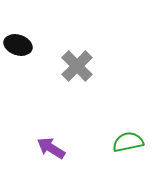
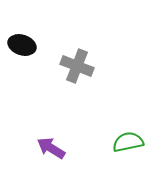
black ellipse: moved 4 px right
gray cross: rotated 24 degrees counterclockwise
